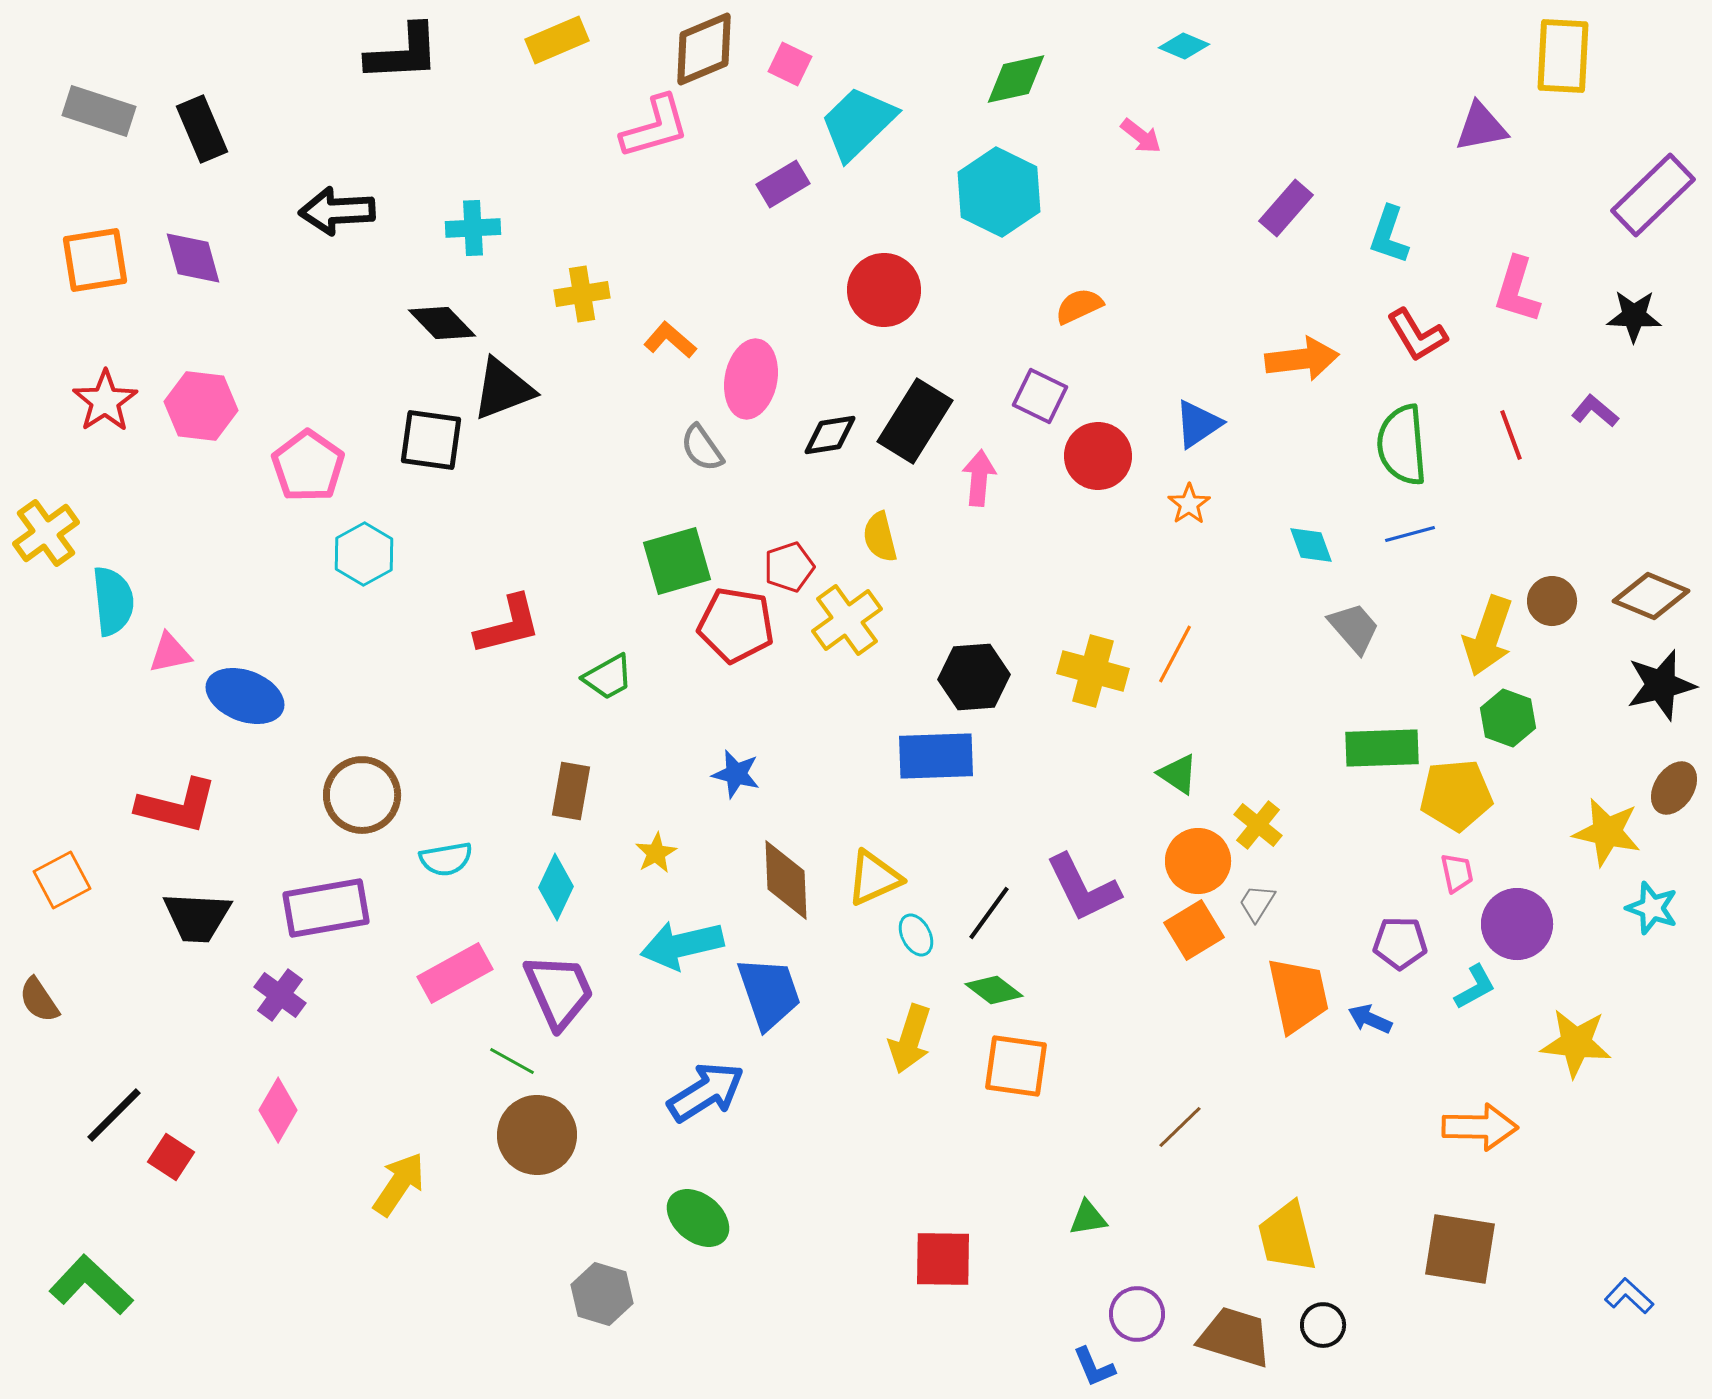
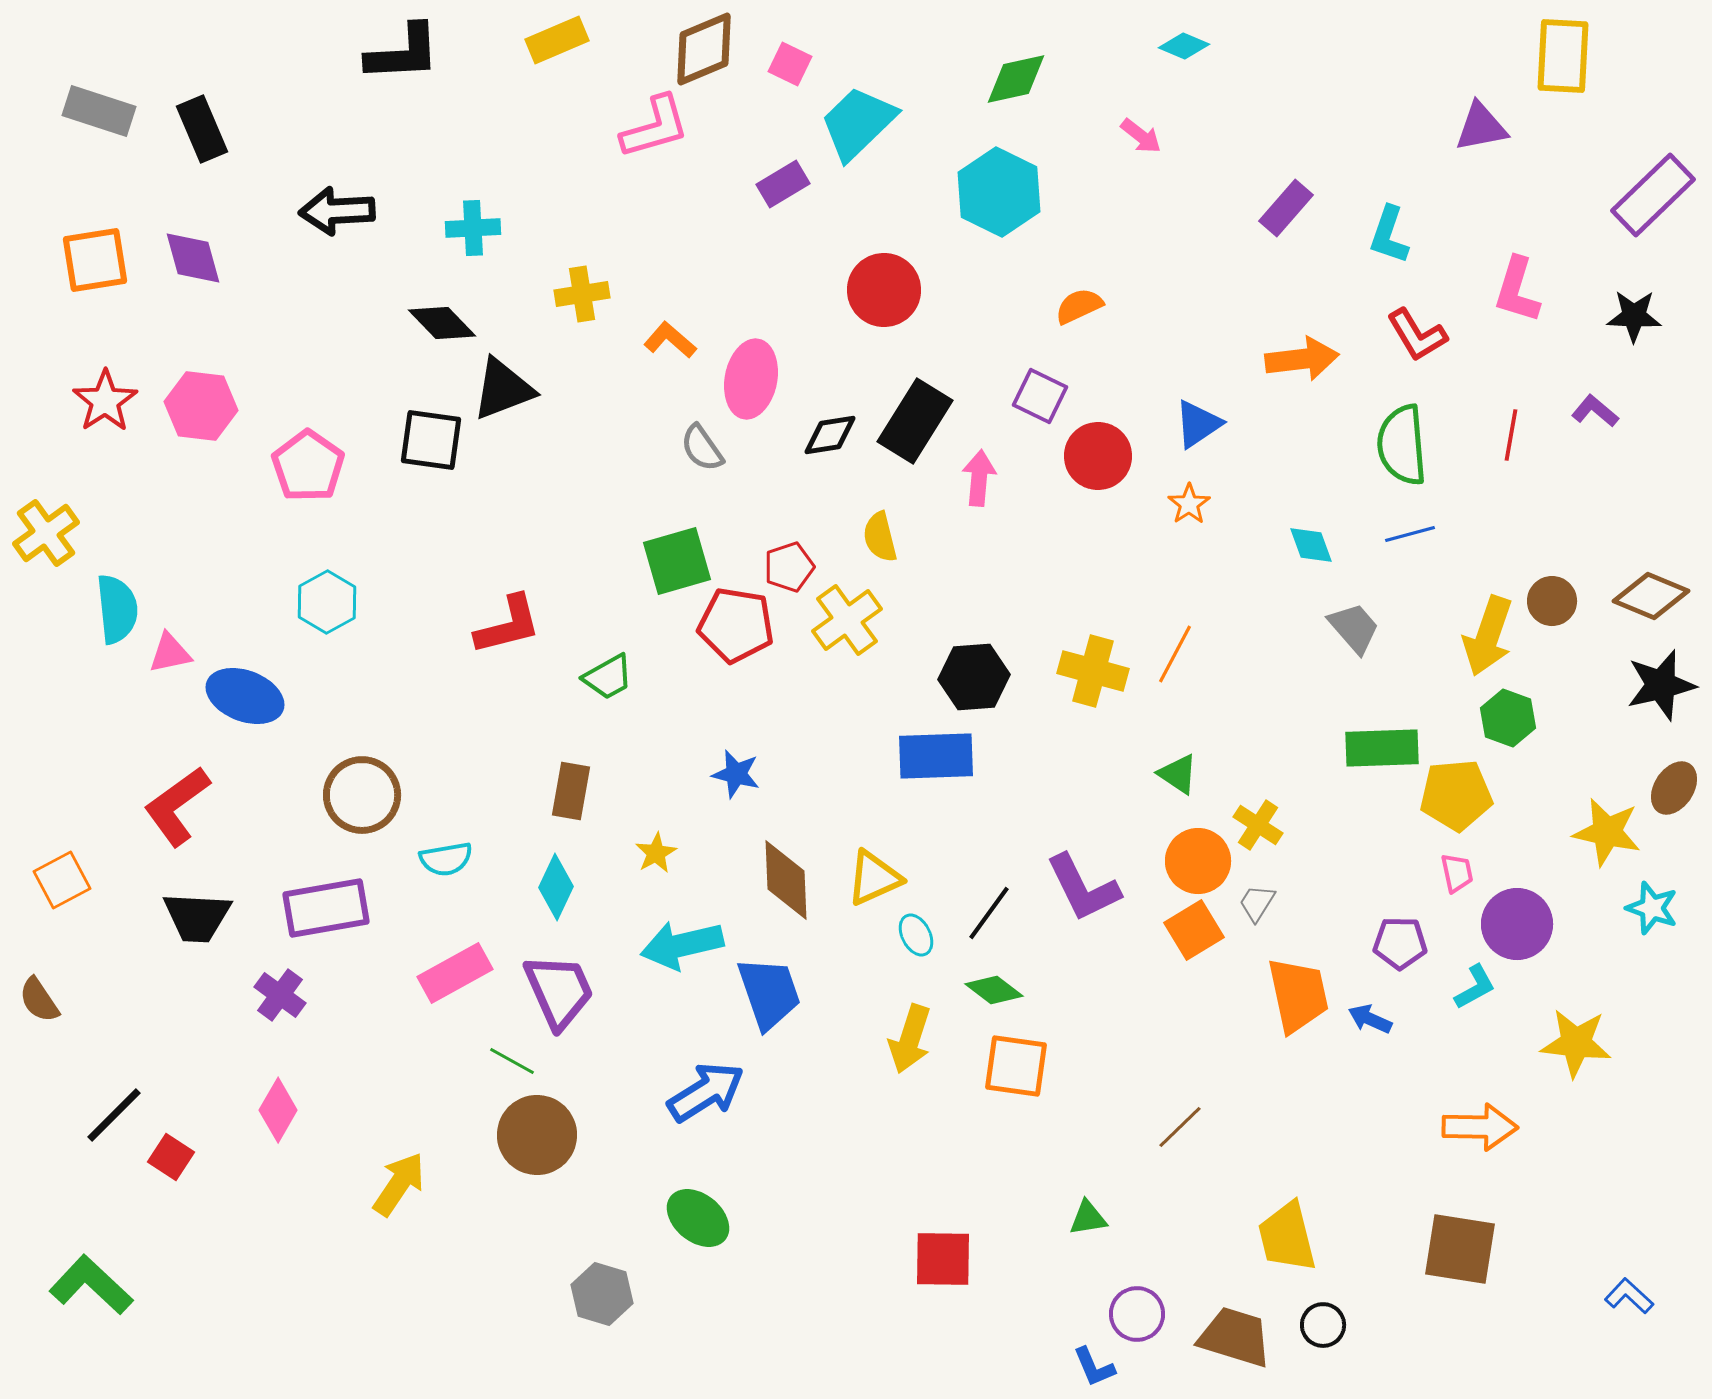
red line at (1511, 435): rotated 30 degrees clockwise
cyan hexagon at (364, 554): moved 37 px left, 48 px down
cyan semicircle at (113, 601): moved 4 px right, 8 px down
red L-shape at (177, 806): rotated 130 degrees clockwise
yellow cross at (1258, 825): rotated 6 degrees counterclockwise
